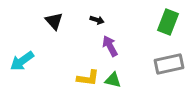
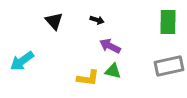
green rectangle: rotated 20 degrees counterclockwise
purple arrow: rotated 35 degrees counterclockwise
gray rectangle: moved 2 px down
green triangle: moved 9 px up
